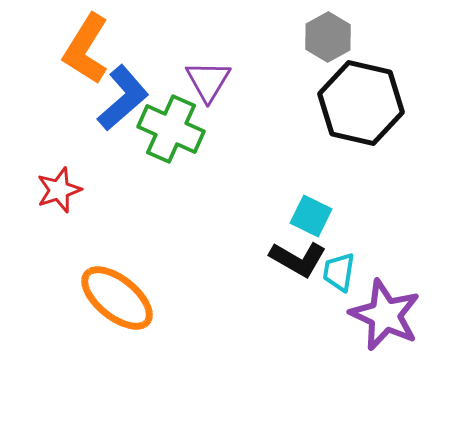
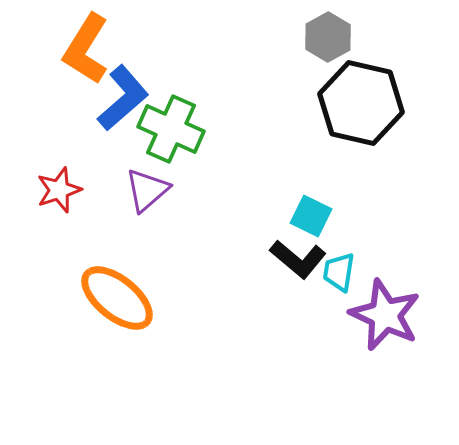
purple triangle: moved 61 px left, 109 px down; rotated 18 degrees clockwise
black L-shape: rotated 10 degrees clockwise
